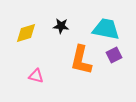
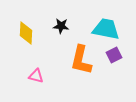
yellow diamond: rotated 70 degrees counterclockwise
